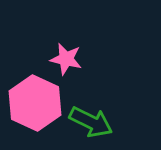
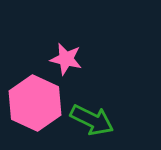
green arrow: moved 1 px right, 2 px up
